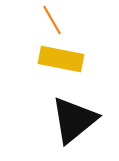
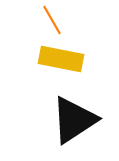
black triangle: rotated 6 degrees clockwise
